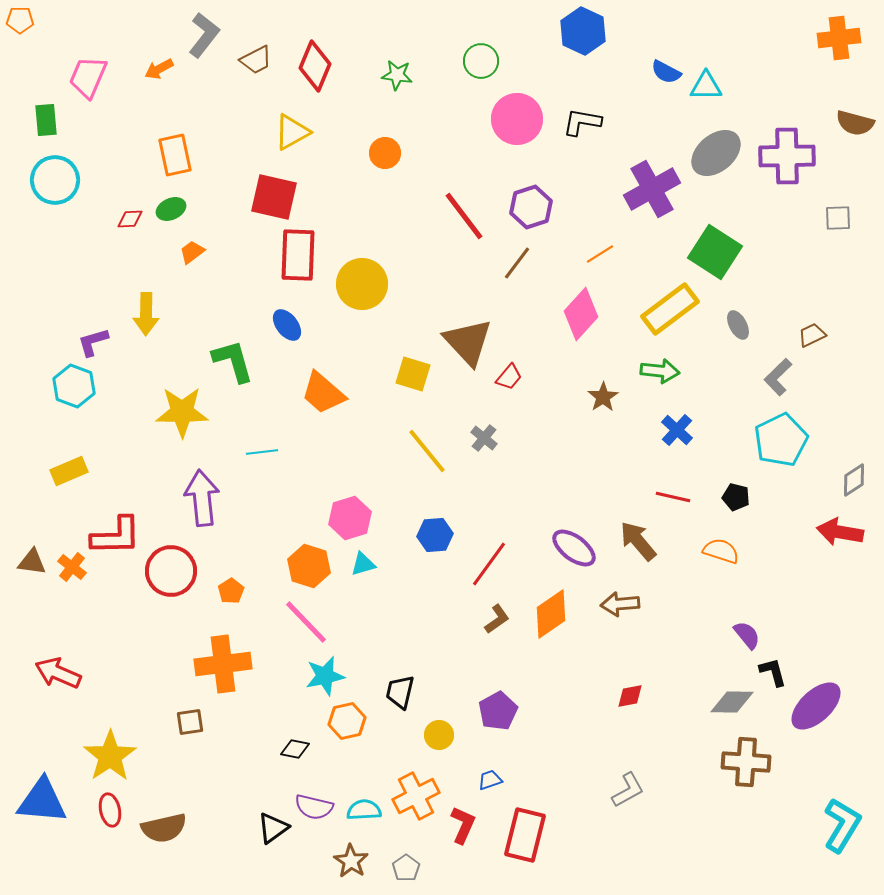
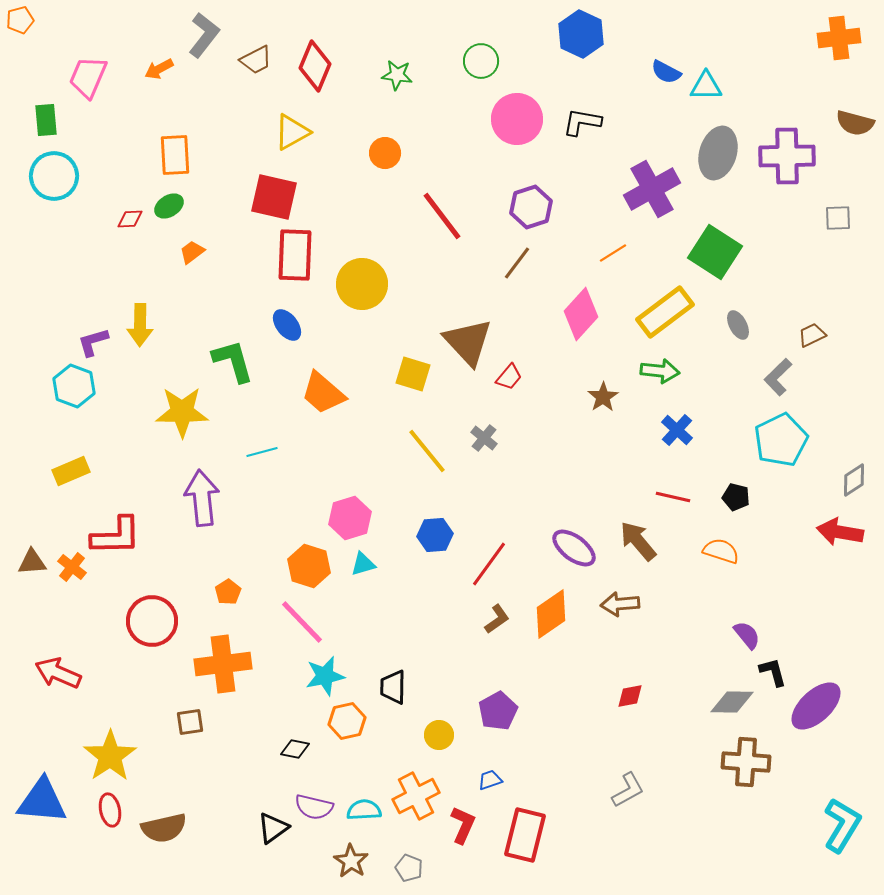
orange pentagon at (20, 20): rotated 16 degrees counterclockwise
blue hexagon at (583, 31): moved 2 px left, 3 px down
gray ellipse at (716, 153): moved 2 px right; rotated 33 degrees counterclockwise
orange rectangle at (175, 155): rotated 9 degrees clockwise
cyan circle at (55, 180): moved 1 px left, 4 px up
green ellipse at (171, 209): moved 2 px left, 3 px up; rotated 8 degrees counterclockwise
red line at (464, 216): moved 22 px left
orange line at (600, 254): moved 13 px right, 1 px up
red rectangle at (298, 255): moved 3 px left
yellow rectangle at (670, 309): moved 5 px left, 3 px down
yellow arrow at (146, 314): moved 6 px left, 11 px down
cyan line at (262, 452): rotated 8 degrees counterclockwise
yellow rectangle at (69, 471): moved 2 px right
brown triangle at (32, 562): rotated 12 degrees counterclockwise
red circle at (171, 571): moved 19 px left, 50 px down
orange pentagon at (231, 591): moved 3 px left, 1 px down
pink line at (306, 622): moved 4 px left
black trapezoid at (400, 692): moved 7 px left, 5 px up; rotated 12 degrees counterclockwise
gray pentagon at (406, 868): moved 3 px right; rotated 16 degrees counterclockwise
